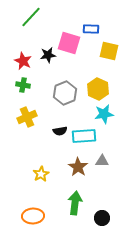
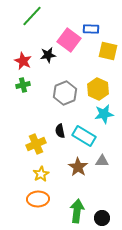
green line: moved 1 px right, 1 px up
pink square: moved 3 px up; rotated 20 degrees clockwise
yellow square: moved 1 px left
green cross: rotated 24 degrees counterclockwise
yellow cross: moved 9 px right, 27 px down
black semicircle: rotated 88 degrees clockwise
cyan rectangle: rotated 35 degrees clockwise
green arrow: moved 2 px right, 8 px down
orange ellipse: moved 5 px right, 17 px up
